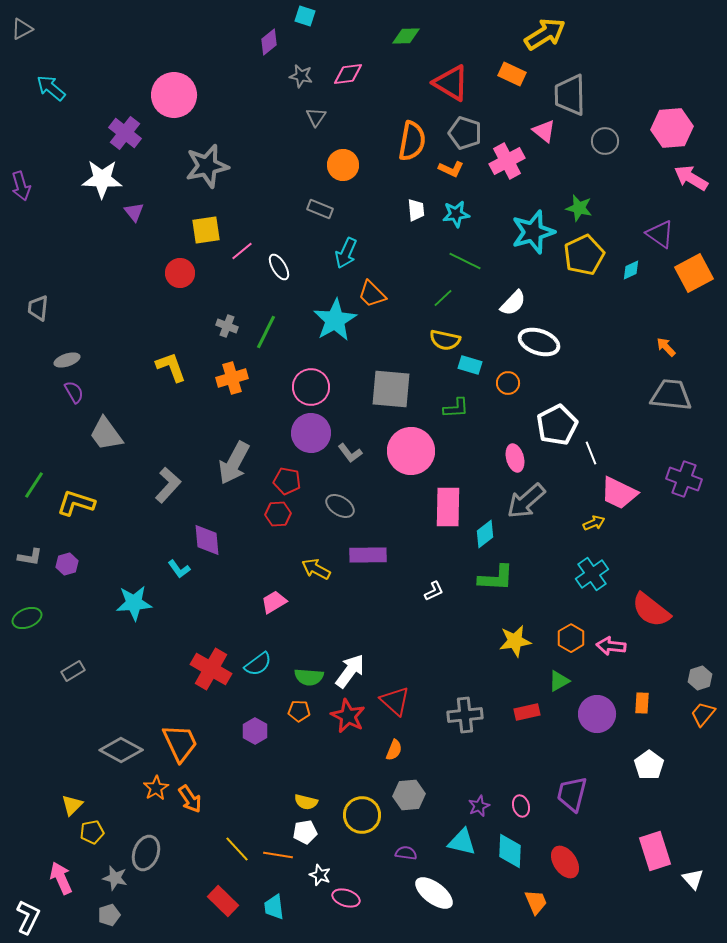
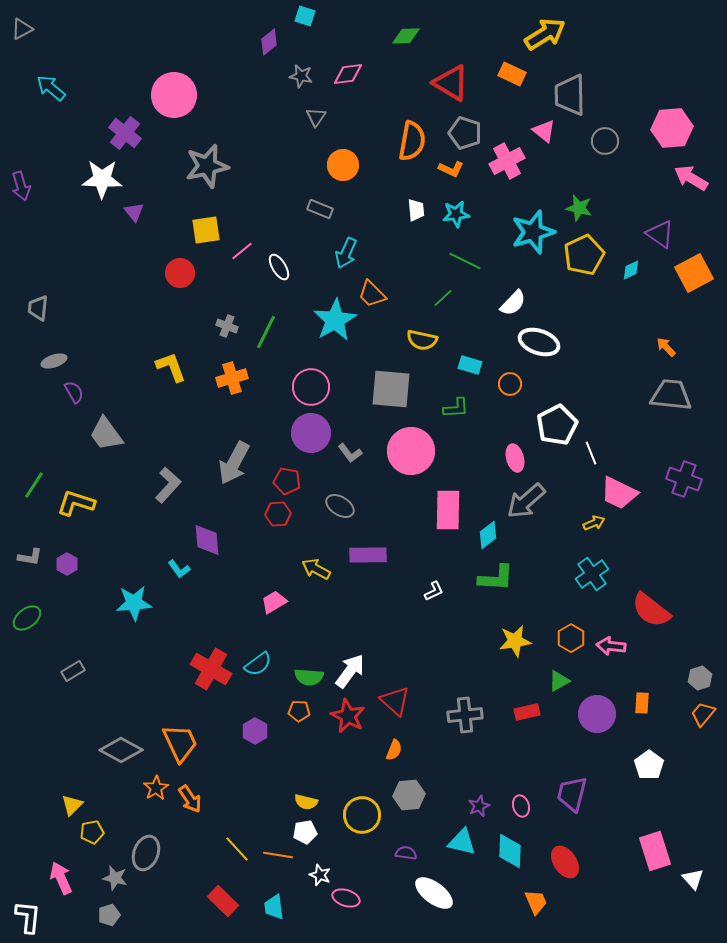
yellow semicircle at (445, 340): moved 23 px left
gray ellipse at (67, 360): moved 13 px left, 1 px down
orange circle at (508, 383): moved 2 px right, 1 px down
pink rectangle at (448, 507): moved 3 px down
cyan diamond at (485, 534): moved 3 px right, 1 px down
purple hexagon at (67, 564): rotated 15 degrees counterclockwise
green ellipse at (27, 618): rotated 16 degrees counterclockwise
white L-shape at (28, 917): rotated 20 degrees counterclockwise
